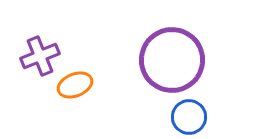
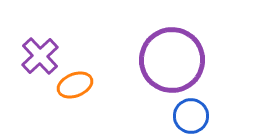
purple cross: rotated 21 degrees counterclockwise
blue circle: moved 2 px right, 1 px up
